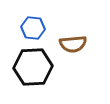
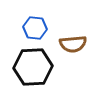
blue hexagon: moved 2 px right
